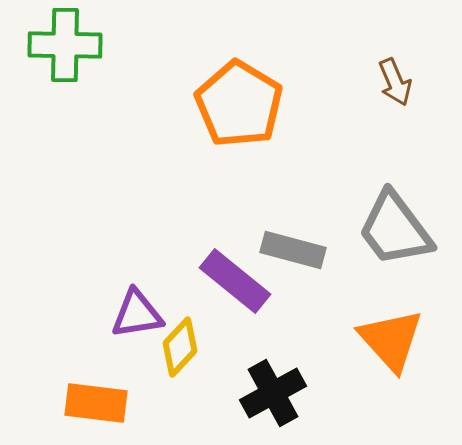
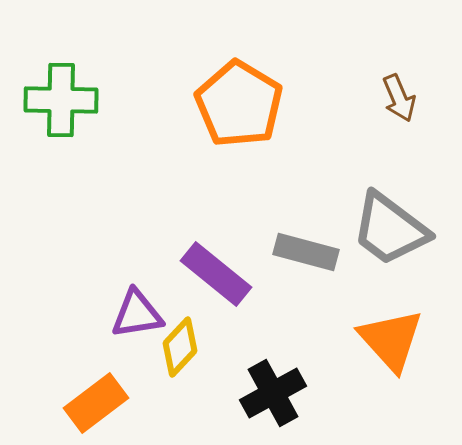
green cross: moved 4 px left, 55 px down
brown arrow: moved 4 px right, 16 px down
gray trapezoid: moved 5 px left; rotated 16 degrees counterclockwise
gray rectangle: moved 13 px right, 2 px down
purple rectangle: moved 19 px left, 7 px up
orange rectangle: rotated 44 degrees counterclockwise
